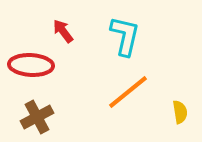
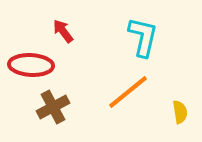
cyan L-shape: moved 18 px right, 1 px down
brown cross: moved 16 px right, 10 px up
